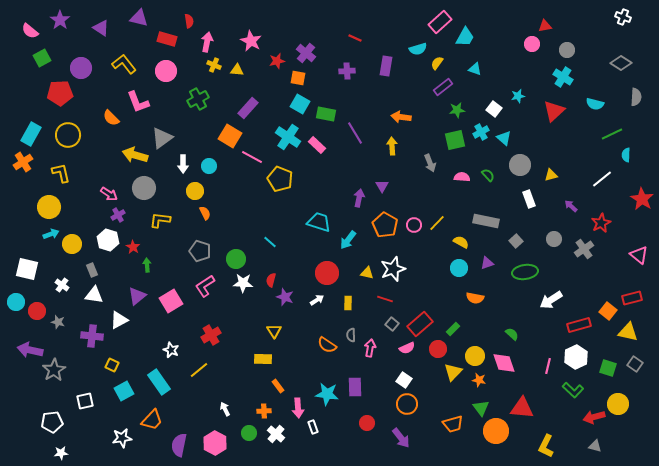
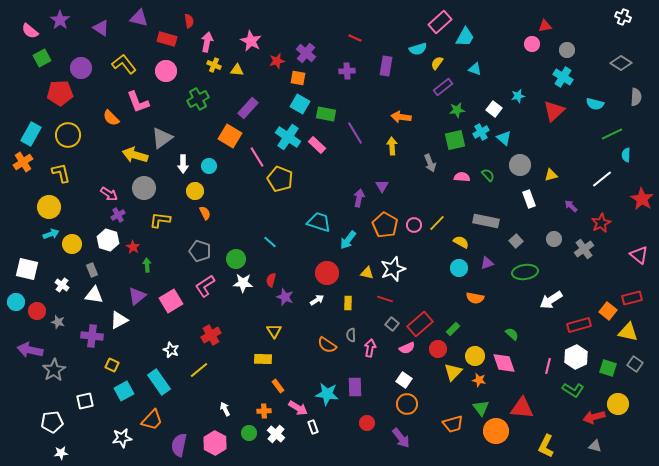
pink line at (252, 157): moved 5 px right; rotated 30 degrees clockwise
green L-shape at (573, 390): rotated 10 degrees counterclockwise
pink arrow at (298, 408): rotated 54 degrees counterclockwise
